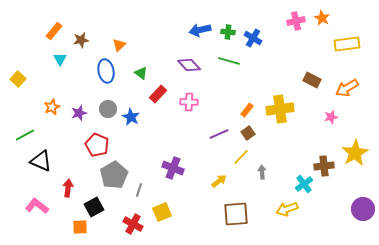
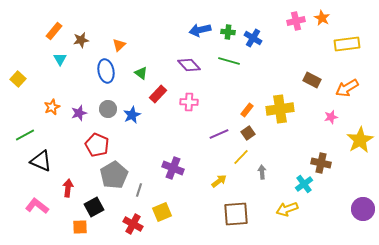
blue star at (131, 117): moved 1 px right, 2 px up; rotated 18 degrees clockwise
yellow star at (355, 153): moved 5 px right, 13 px up
brown cross at (324, 166): moved 3 px left, 3 px up; rotated 18 degrees clockwise
